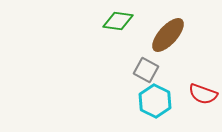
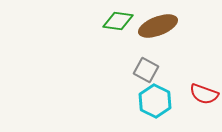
brown ellipse: moved 10 px left, 9 px up; rotated 27 degrees clockwise
red semicircle: moved 1 px right
